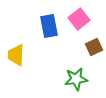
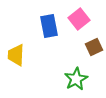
green star: rotated 20 degrees counterclockwise
